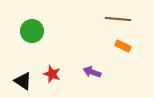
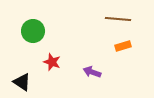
green circle: moved 1 px right
orange rectangle: rotated 42 degrees counterclockwise
red star: moved 12 px up
black triangle: moved 1 px left, 1 px down
